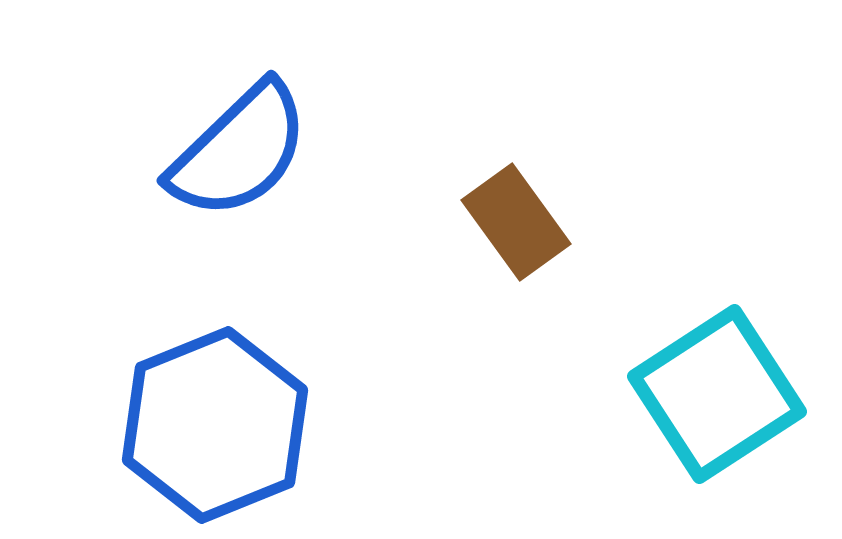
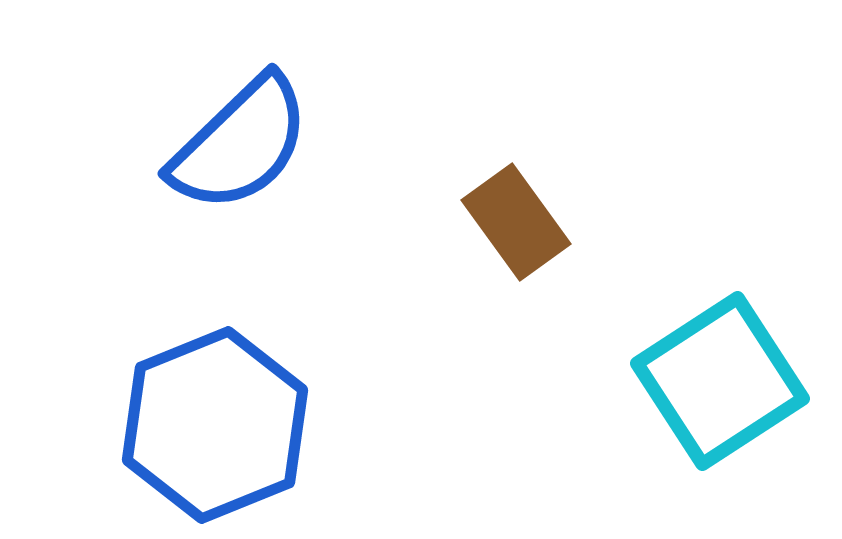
blue semicircle: moved 1 px right, 7 px up
cyan square: moved 3 px right, 13 px up
